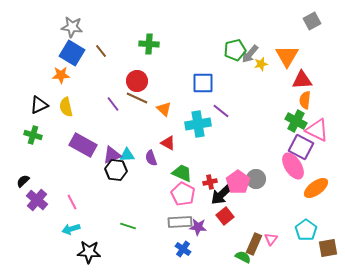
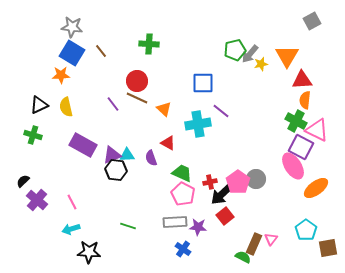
gray rectangle at (180, 222): moved 5 px left
